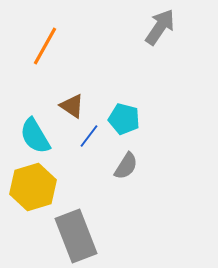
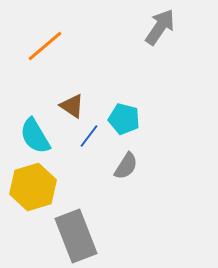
orange line: rotated 21 degrees clockwise
